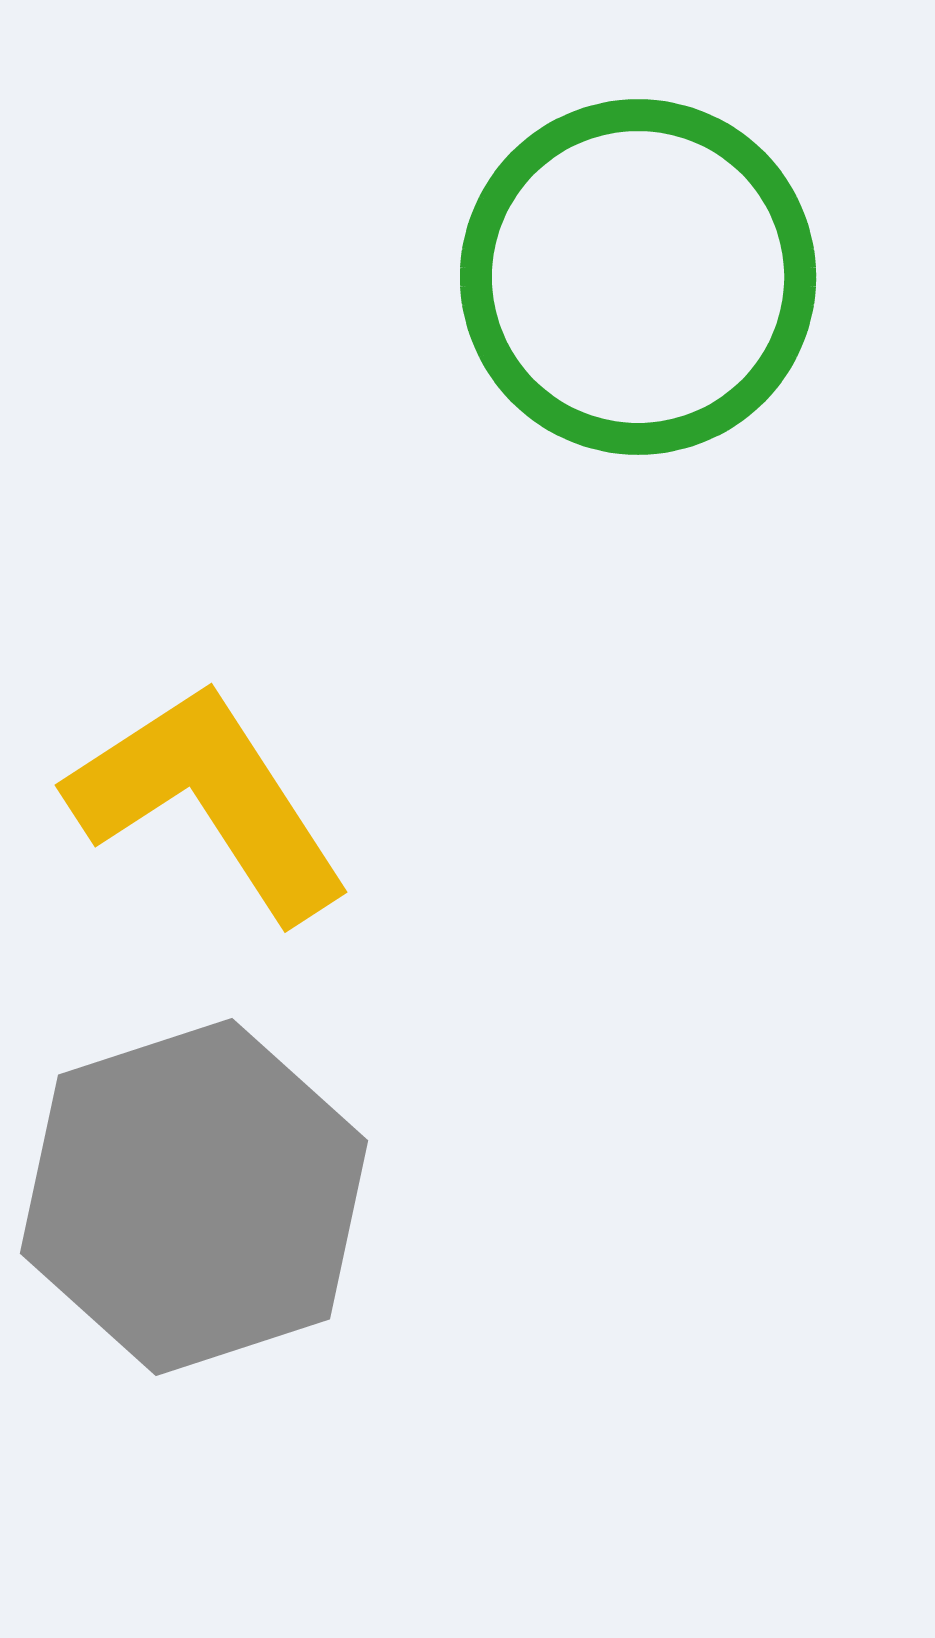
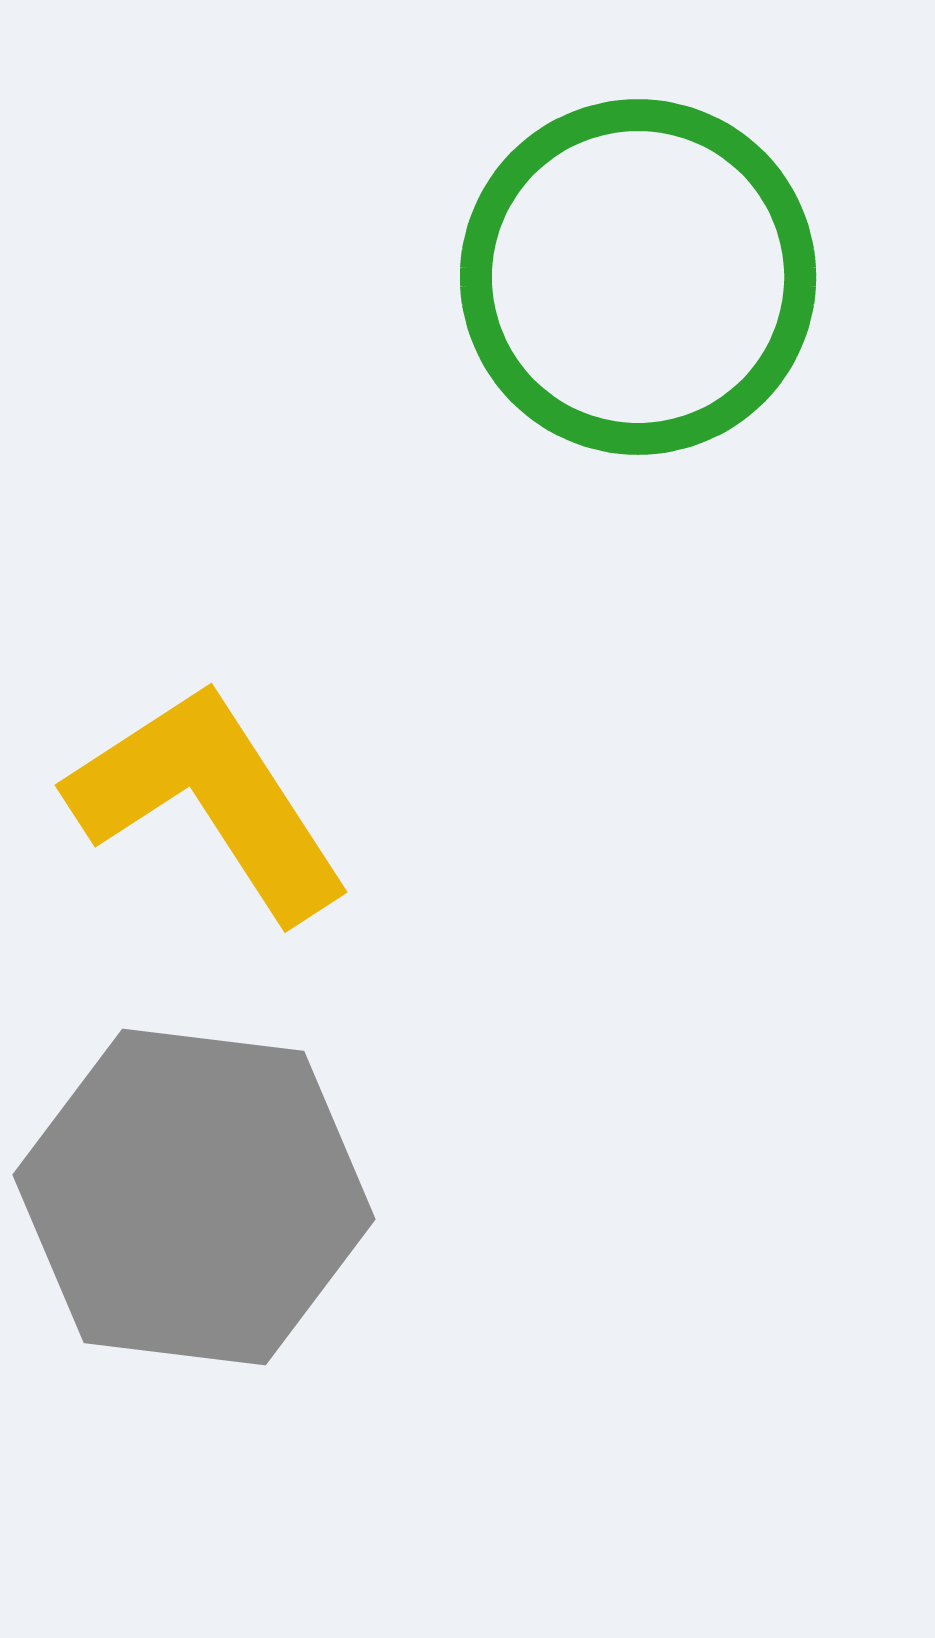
gray hexagon: rotated 25 degrees clockwise
